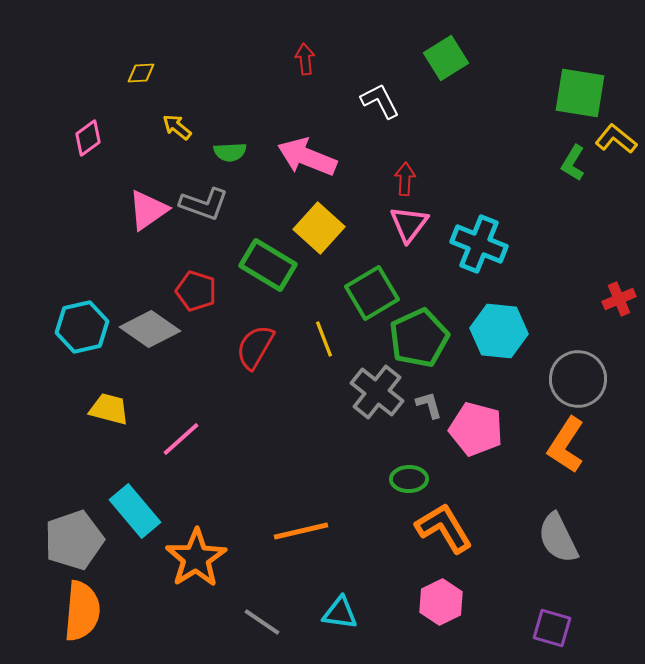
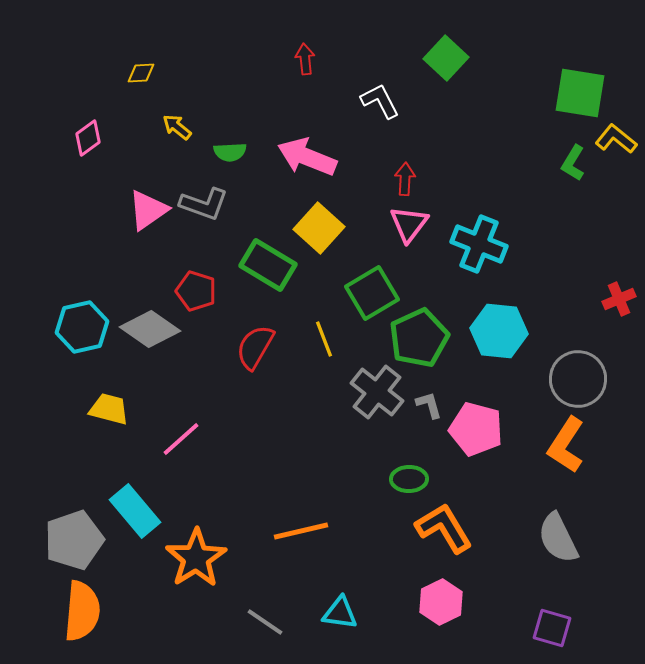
green square at (446, 58): rotated 15 degrees counterclockwise
gray line at (262, 622): moved 3 px right
